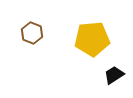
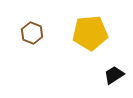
yellow pentagon: moved 2 px left, 6 px up
